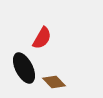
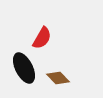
brown diamond: moved 4 px right, 4 px up
